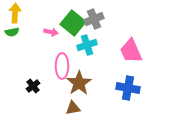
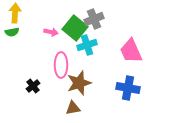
green square: moved 2 px right, 5 px down
pink ellipse: moved 1 px left, 1 px up
brown star: rotated 15 degrees clockwise
